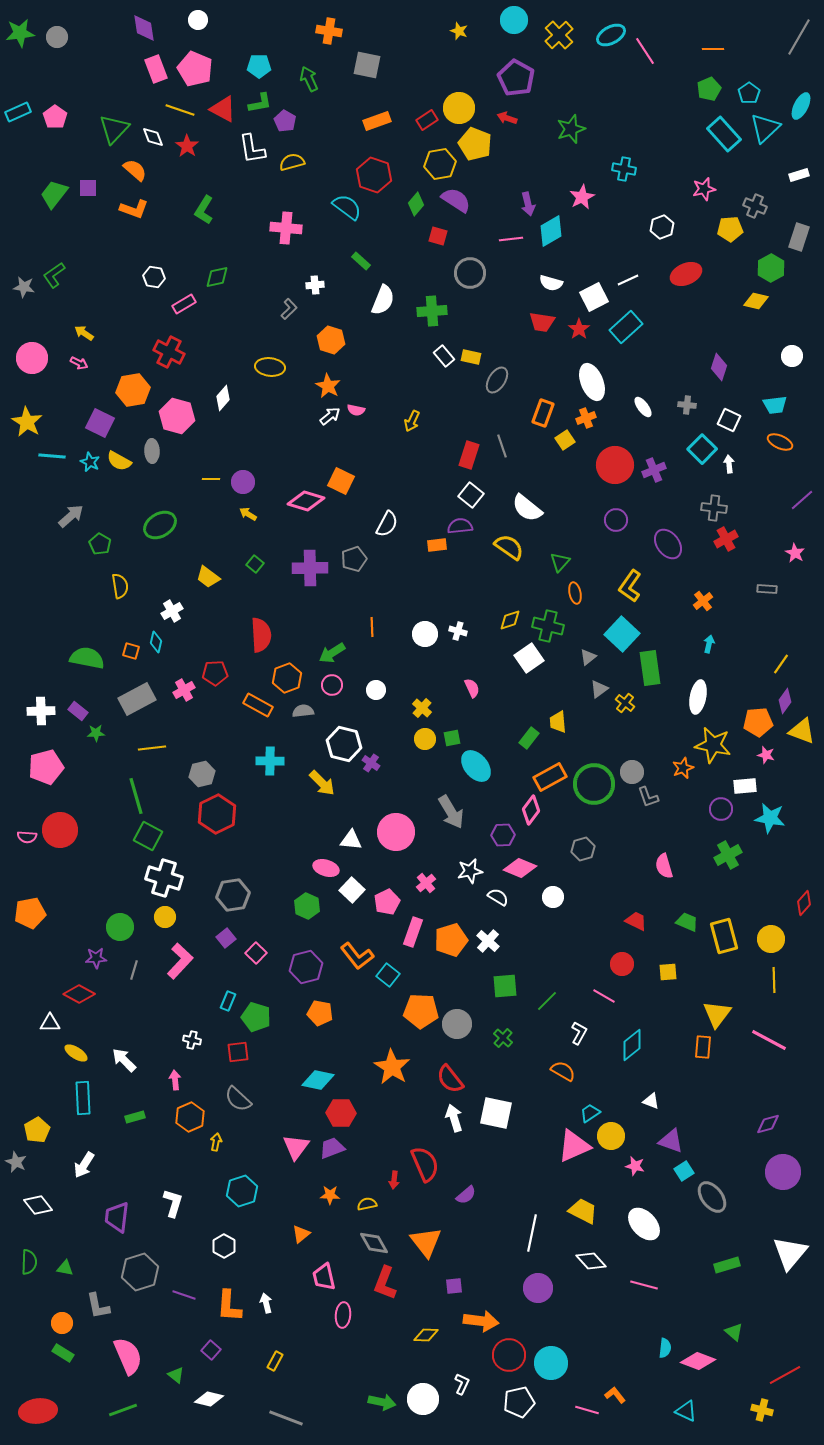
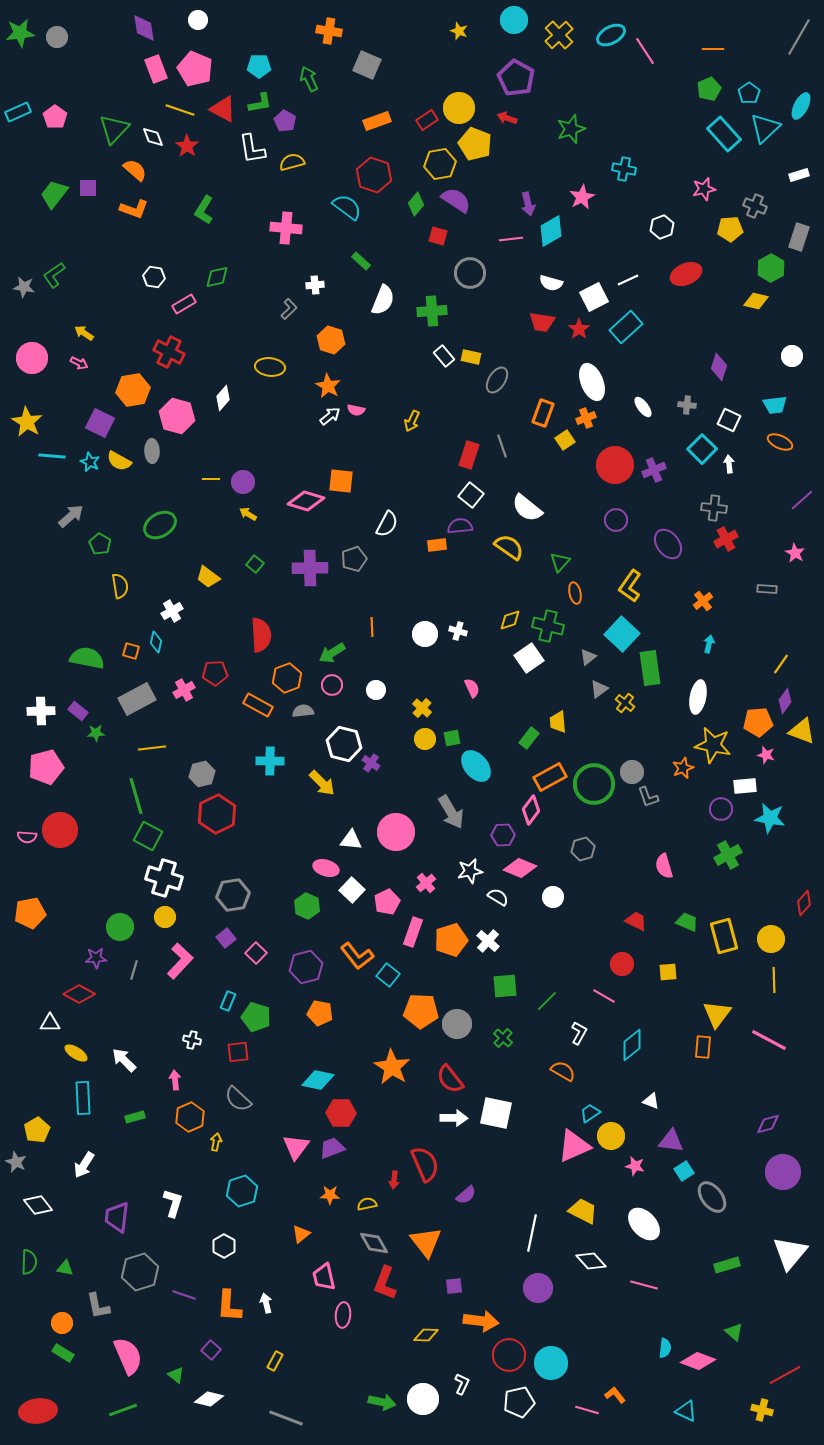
gray square at (367, 65): rotated 12 degrees clockwise
orange square at (341, 481): rotated 20 degrees counterclockwise
white arrow at (454, 1118): rotated 108 degrees clockwise
purple triangle at (671, 1141): rotated 12 degrees counterclockwise
